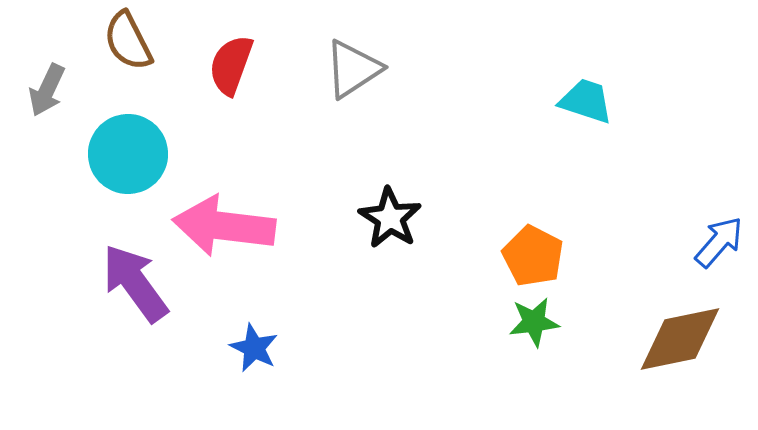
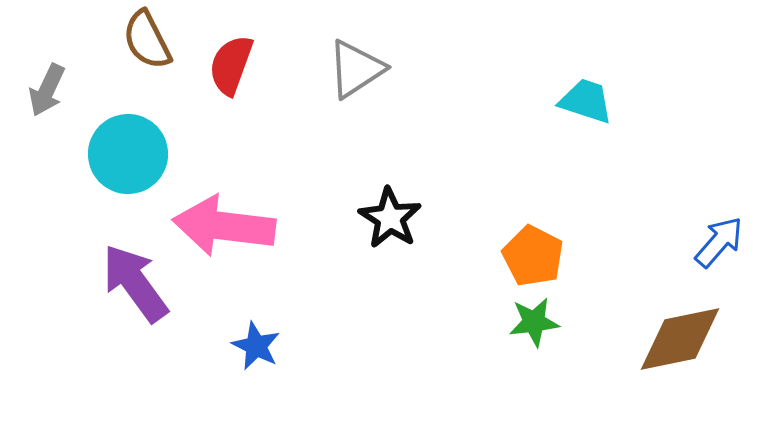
brown semicircle: moved 19 px right, 1 px up
gray triangle: moved 3 px right
blue star: moved 2 px right, 2 px up
